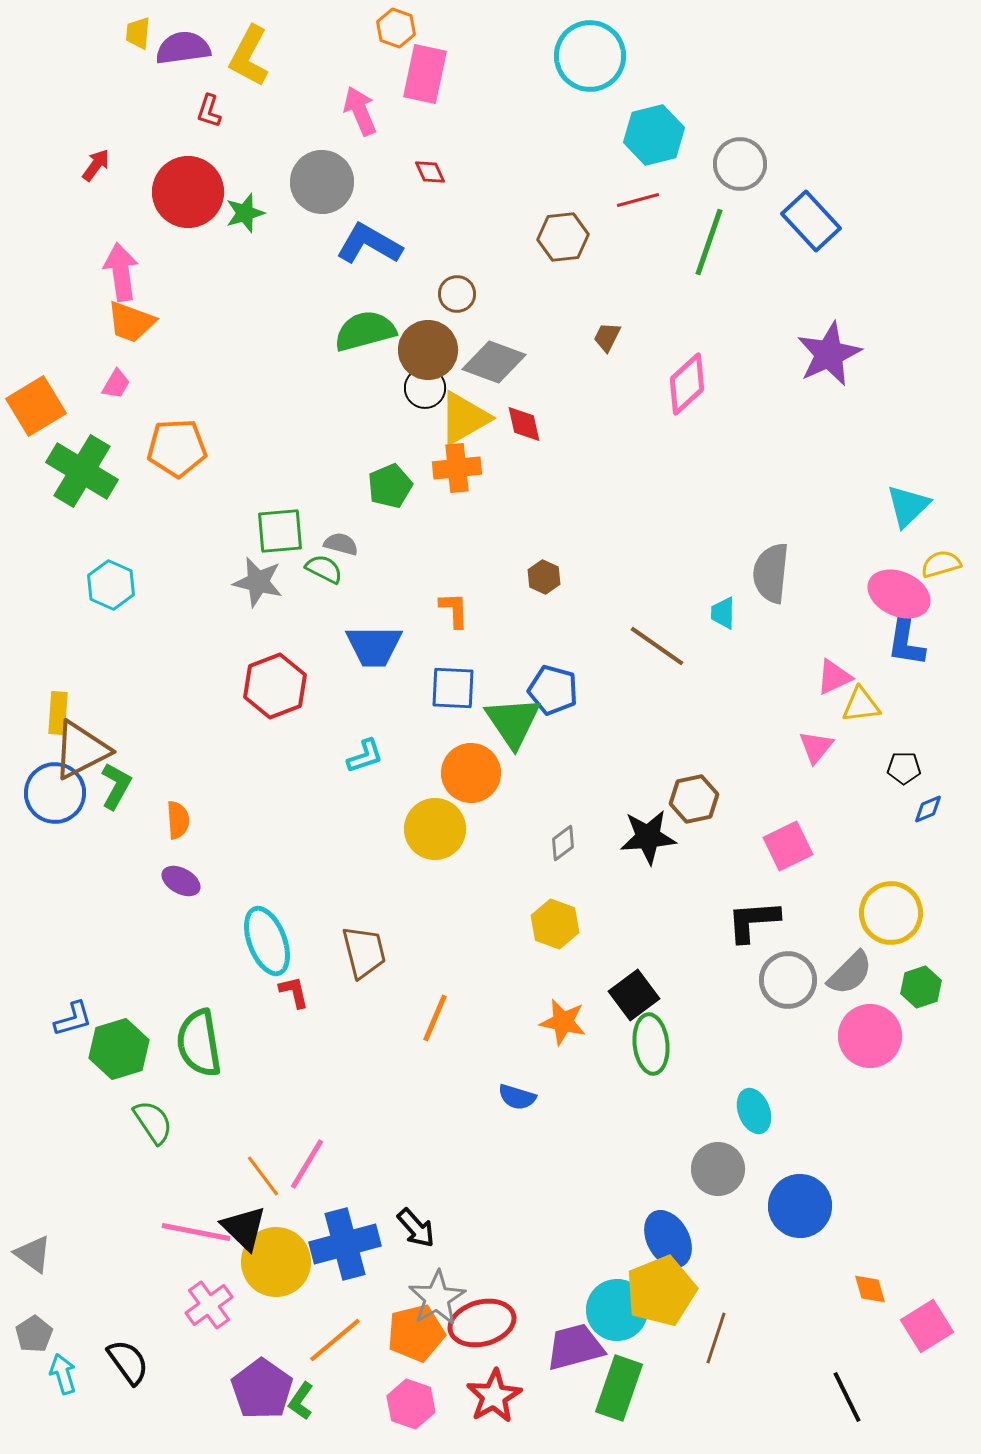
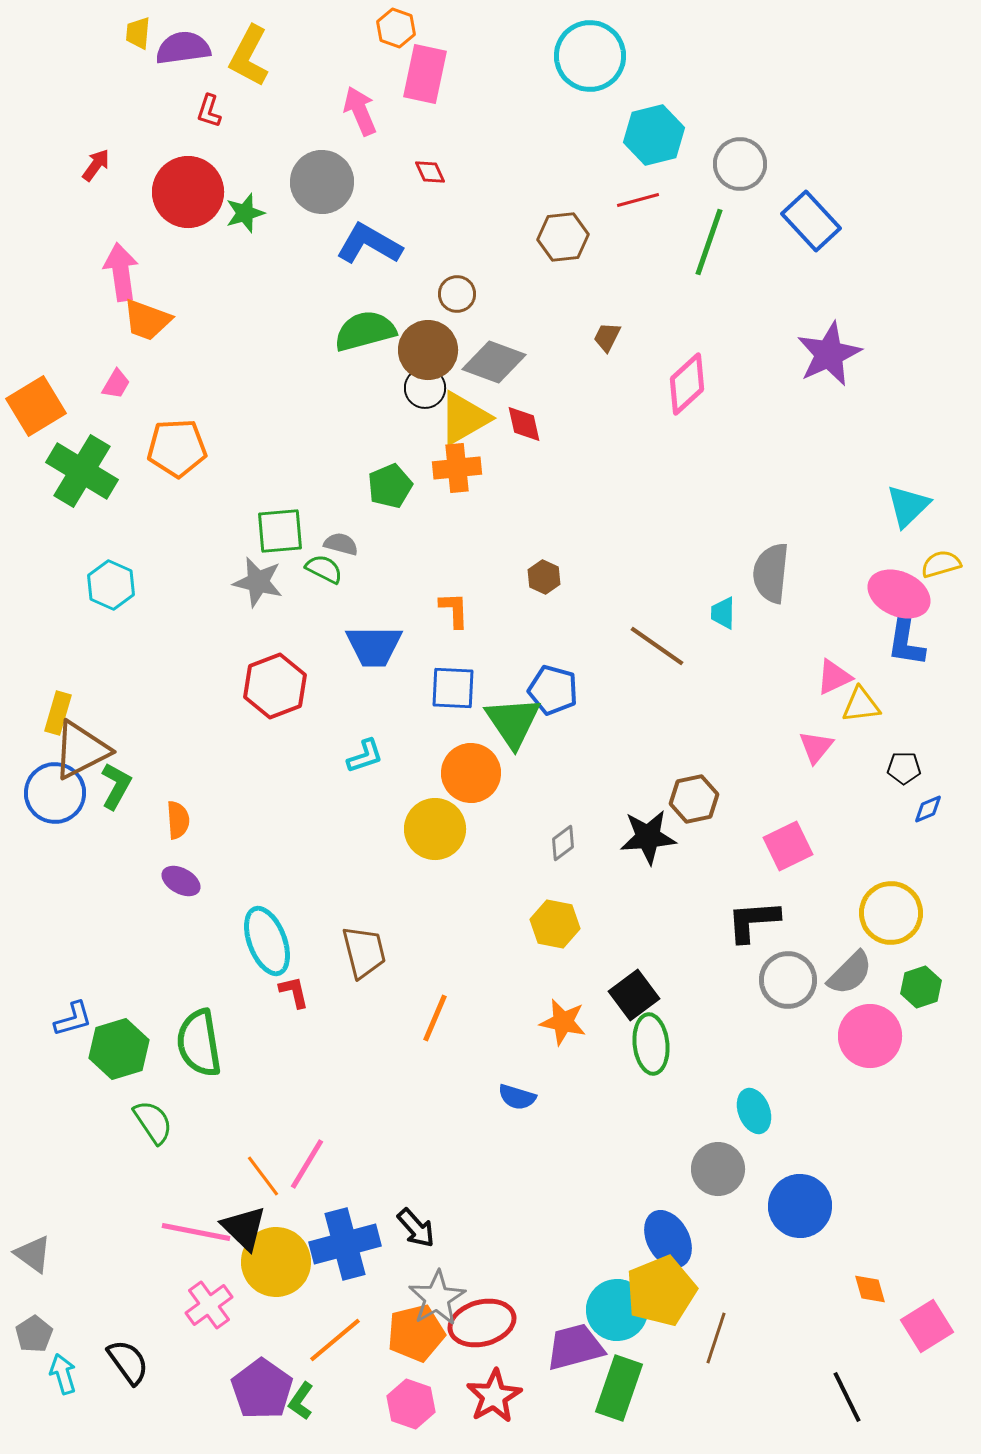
orange trapezoid at (131, 322): moved 16 px right, 2 px up
yellow rectangle at (58, 713): rotated 12 degrees clockwise
yellow hexagon at (555, 924): rotated 9 degrees counterclockwise
